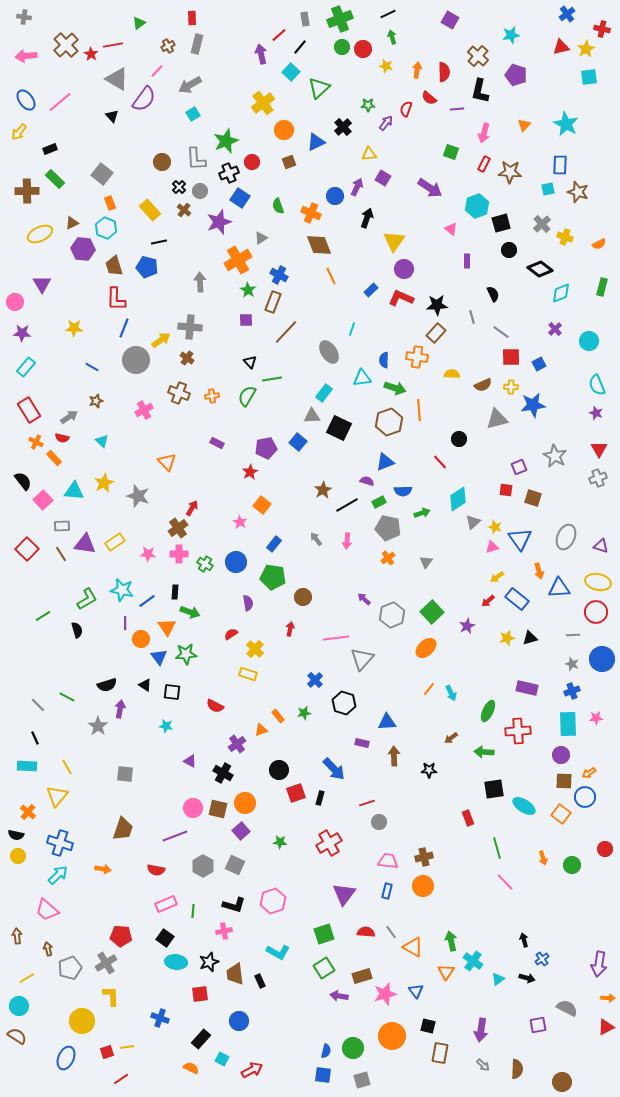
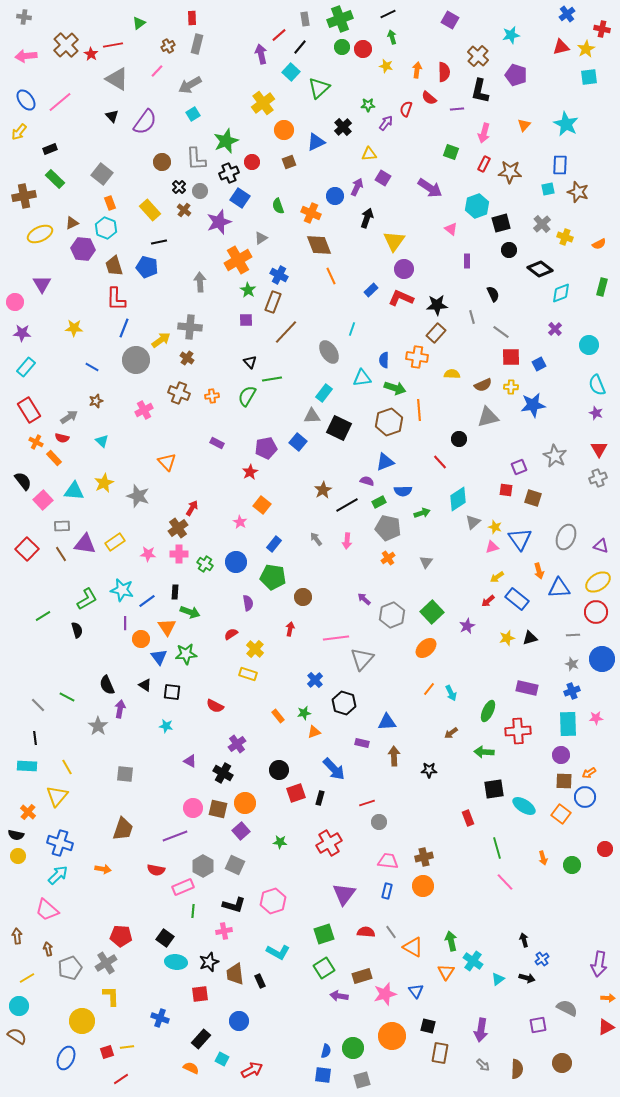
purple semicircle at (144, 99): moved 1 px right, 23 px down
brown cross at (27, 191): moved 3 px left, 5 px down; rotated 10 degrees counterclockwise
cyan circle at (589, 341): moved 4 px down
gray triangle at (497, 419): moved 9 px left, 2 px up
yellow ellipse at (598, 582): rotated 45 degrees counterclockwise
black semicircle at (107, 685): rotated 84 degrees clockwise
orange triangle at (261, 730): moved 53 px right, 2 px down
black line at (35, 738): rotated 16 degrees clockwise
brown arrow at (451, 738): moved 5 px up
pink rectangle at (166, 904): moved 17 px right, 17 px up
brown circle at (562, 1082): moved 19 px up
